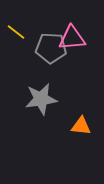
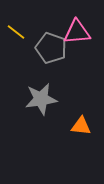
pink triangle: moved 5 px right, 6 px up
gray pentagon: rotated 16 degrees clockwise
